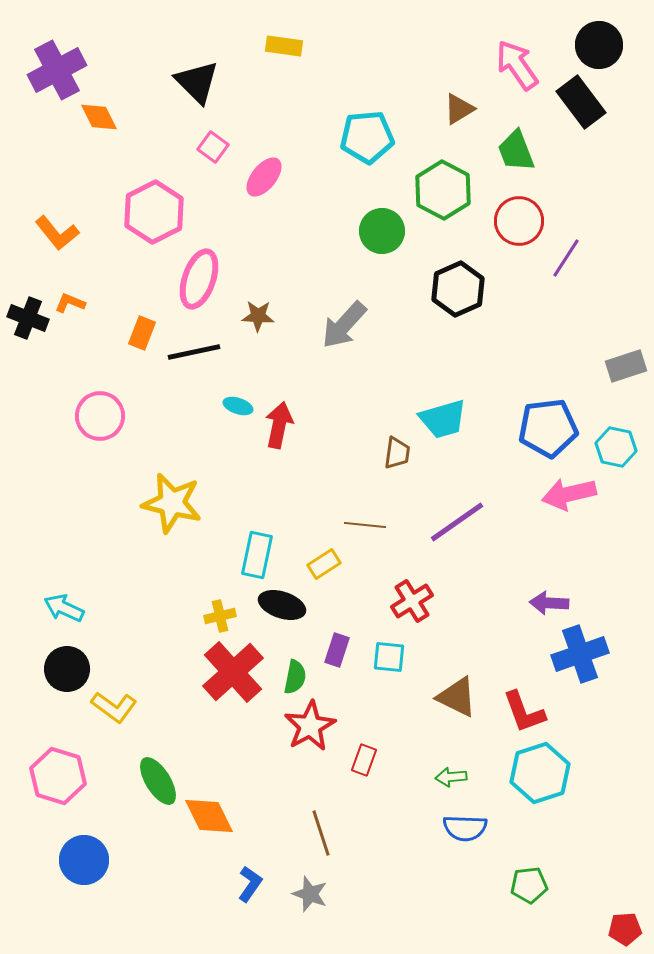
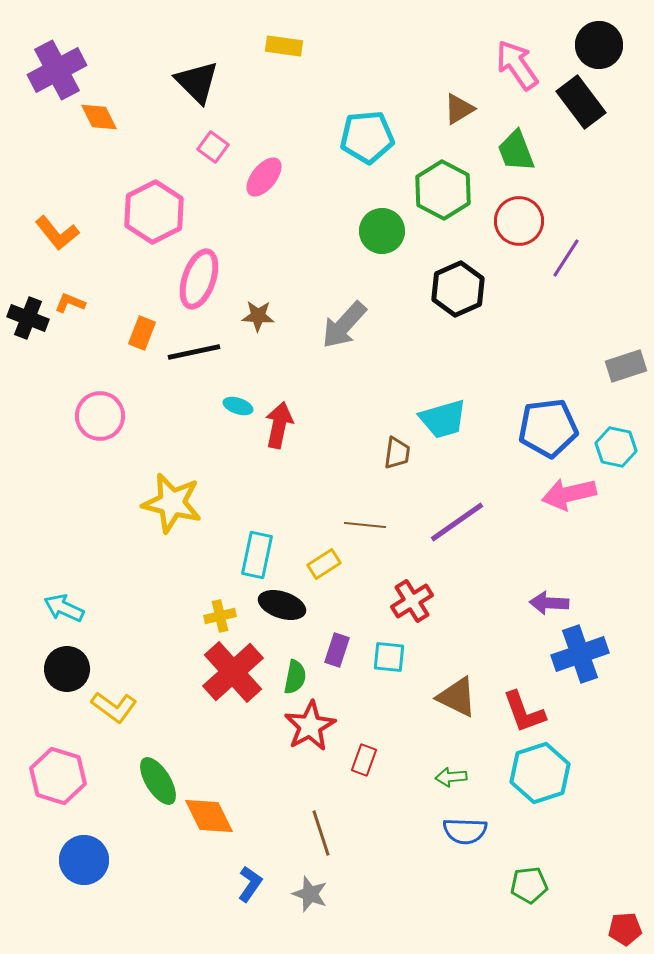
blue semicircle at (465, 828): moved 3 px down
